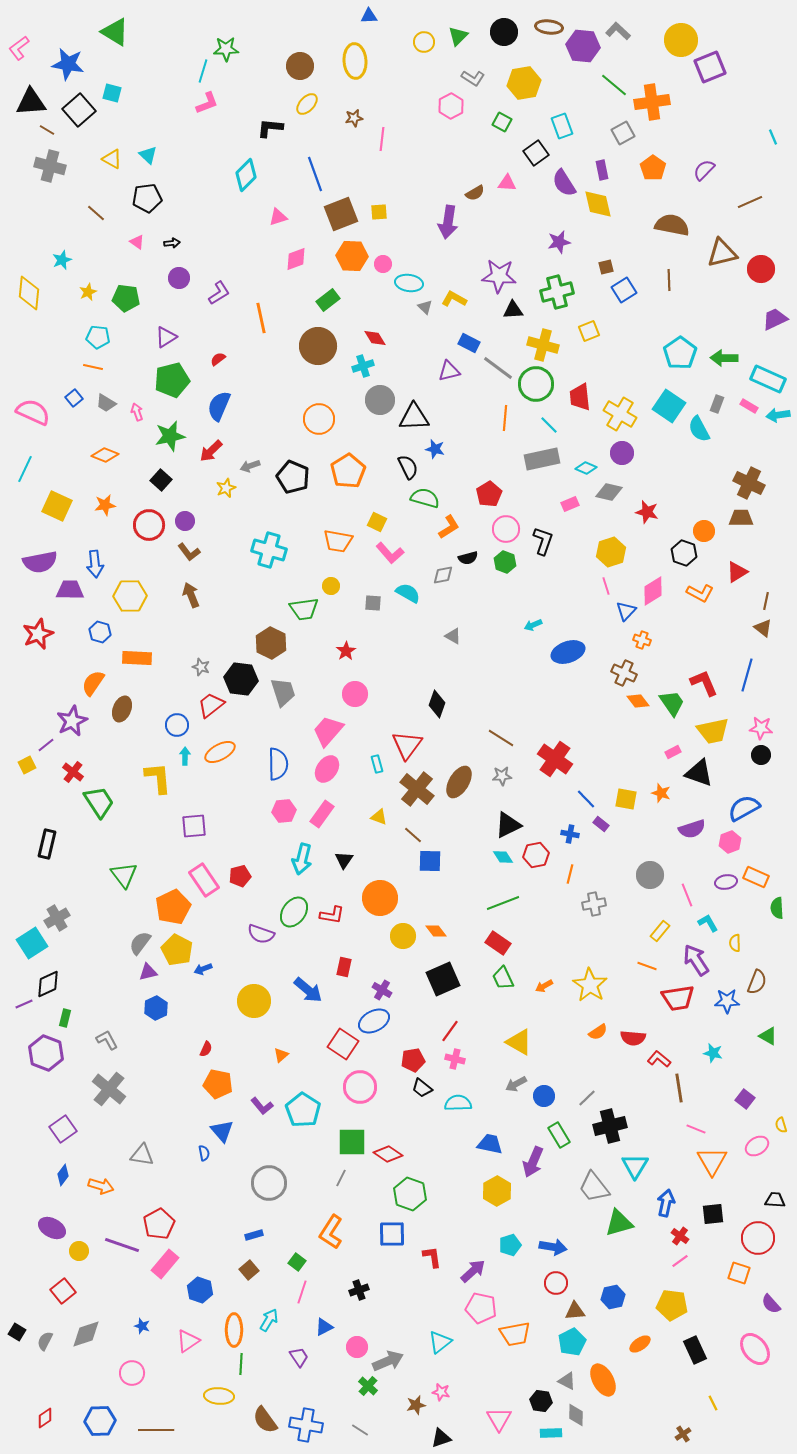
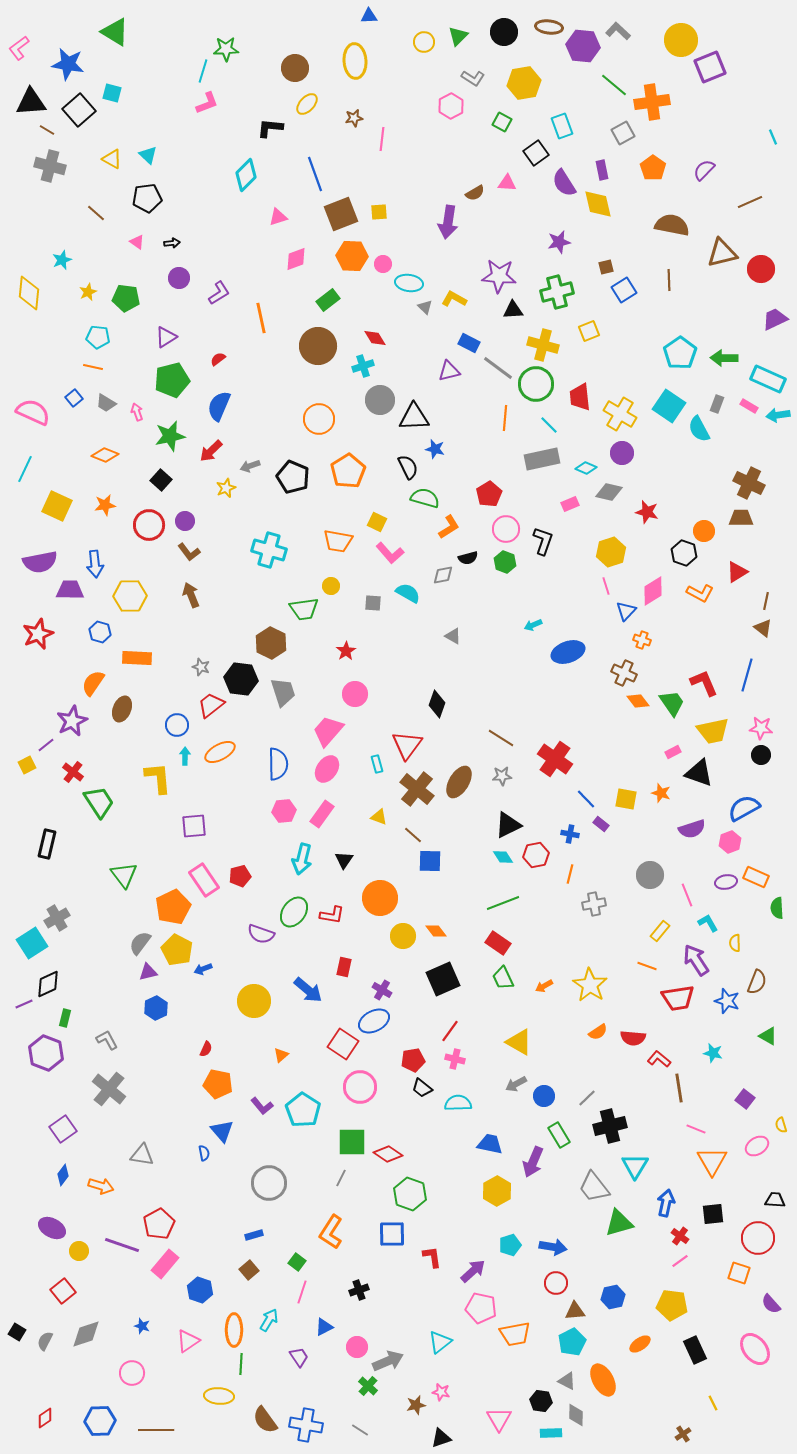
brown circle at (300, 66): moved 5 px left, 2 px down
blue star at (727, 1001): rotated 20 degrees clockwise
